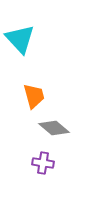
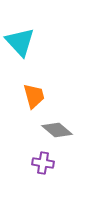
cyan triangle: moved 3 px down
gray diamond: moved 3 px right, 2 px down
